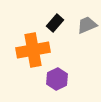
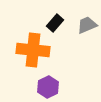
orange cross: rotated 16 degrees clockwise
purple hexagon: moved 9 px left, 8 px down
